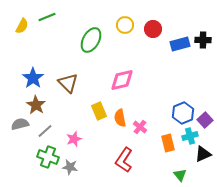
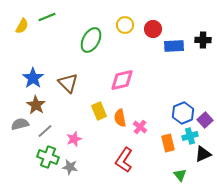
blue rectangle: moved 6 px left, 2 px down; rotated 12 degrees clockwise
